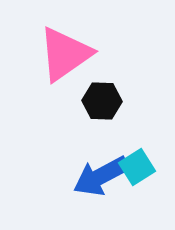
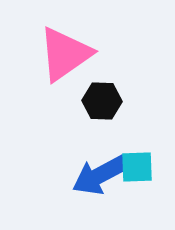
cyan square: rotated 30 degrees clockwise
blue arrow: moved 1 px left, 1 px up
